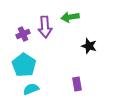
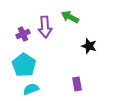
green arrow: rotated 36 degrees clockwise
